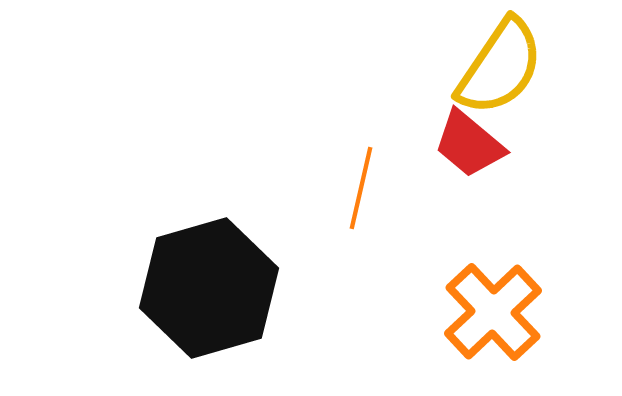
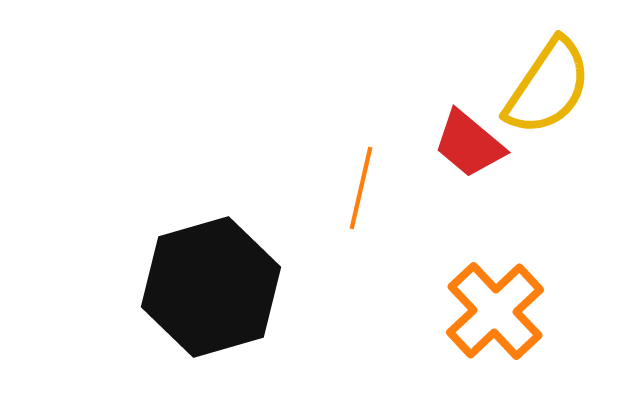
yellow semicircle: moved 48 px right, 20 px down
black hexagon: moved 2 px right, 1 px up
orange cross: moved 2 px right, 1 px up
